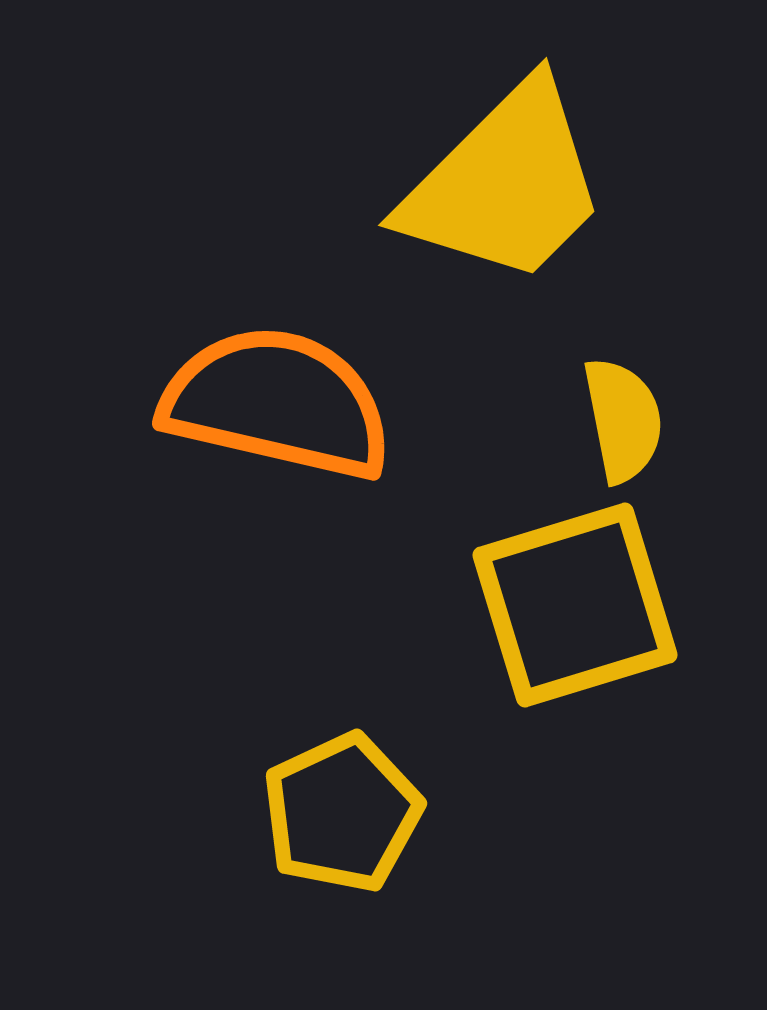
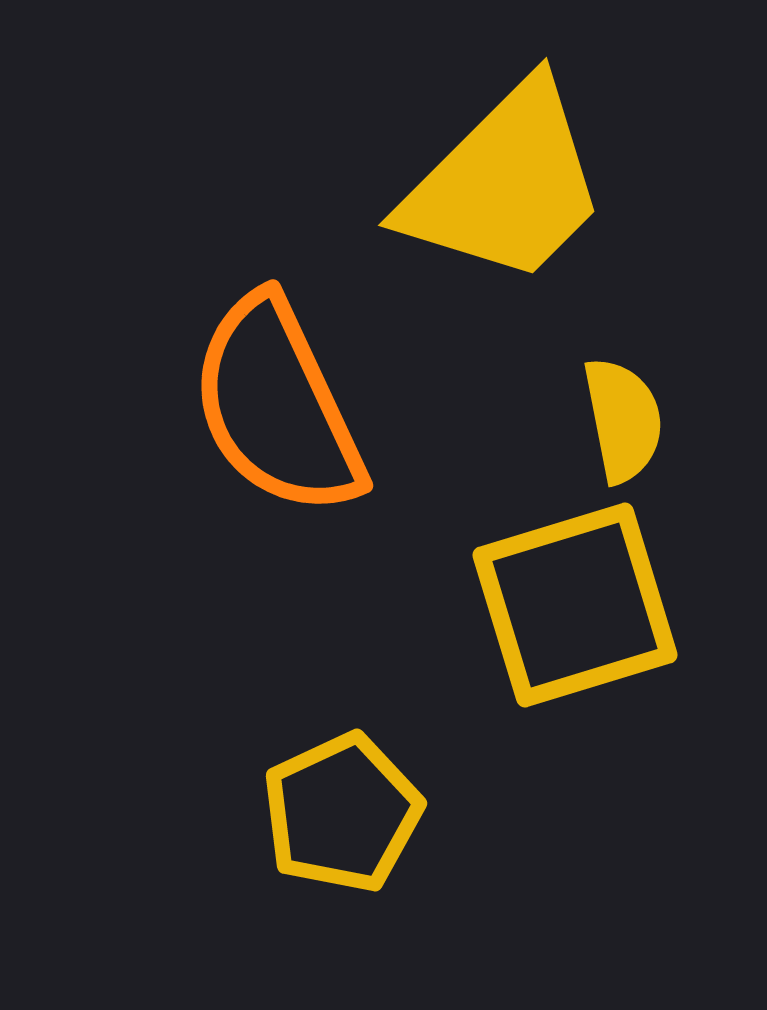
orange semicircle: moved 3 px down; rotated 128 degrees counterclockwise
